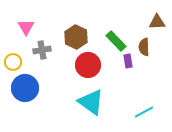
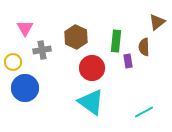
brown triangle: rotated 36 degrees counterclockwise
pink triangle: moved 1 px left, 1 px down
green rectangle: rotated 50 degrees clockwise
red circle: moved 4 px right, 3 px down
